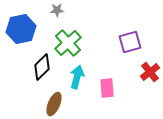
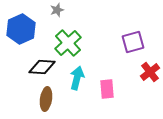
gray star: rotated 16 degrees counterclockwise
blue hexagon: rotated 12 degrees counterclockwise
purple square: moved 3 px right
black diamond: rotated 48 degrees clockwise
cyan arrow: moved 1 px down
pink rectangle: moved 1 px down
brown ellipse: moved 8 px left, 5 px up; rotated 15 degrees counterclockwise
